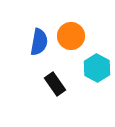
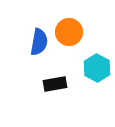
orange circle: moved 2 px left, 4 px up
black rectangle: rotated 65 degrees counterclockwise
